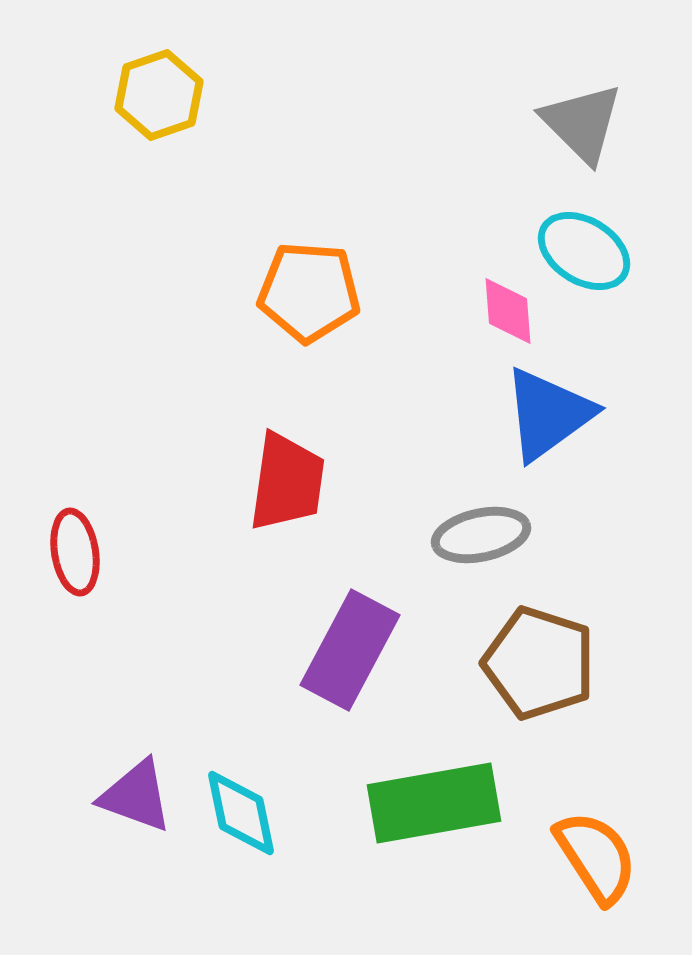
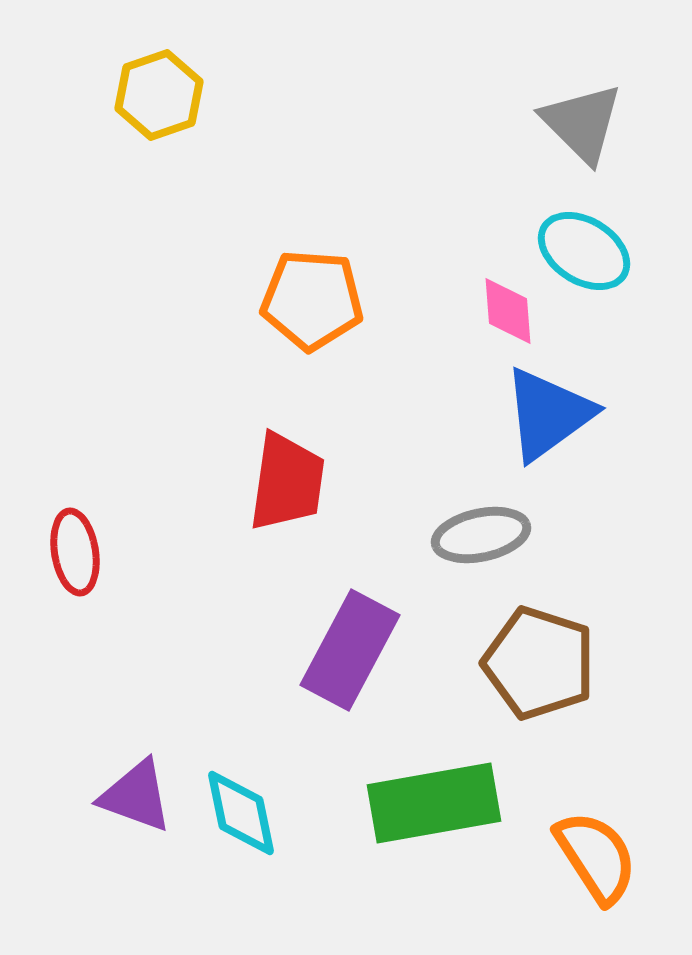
orange pentagon: moved 3 px right, 8 px down
